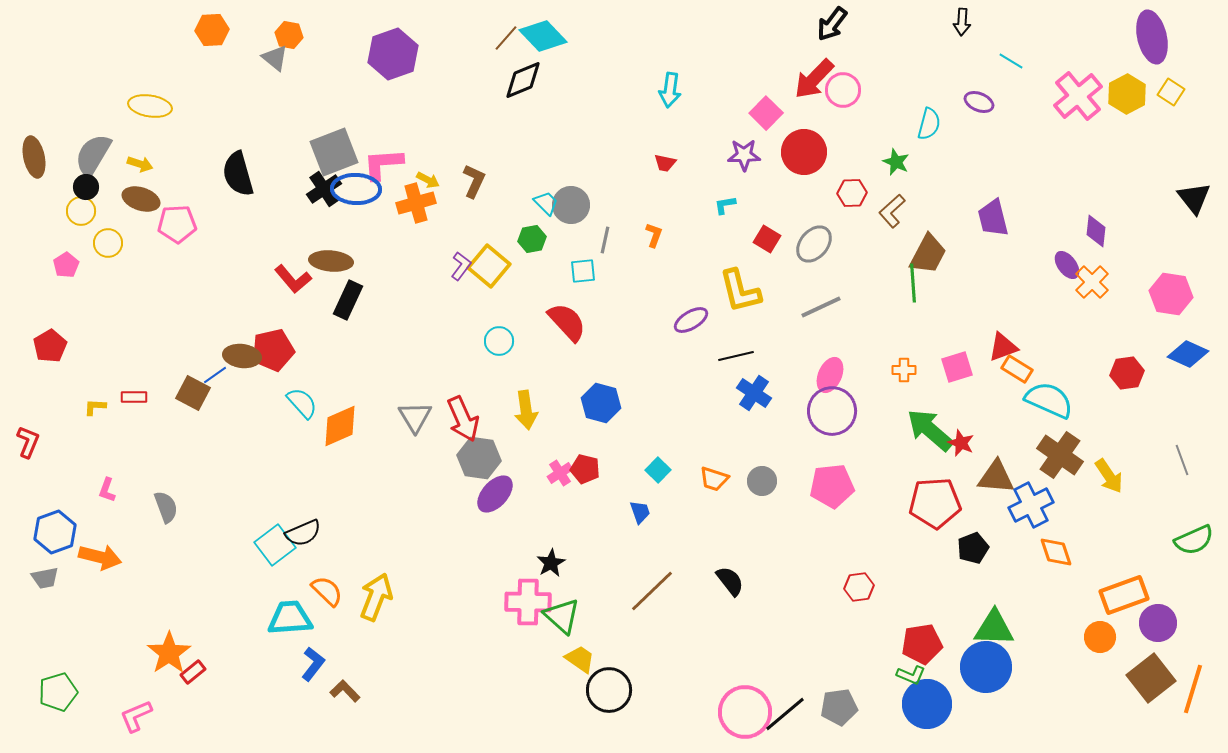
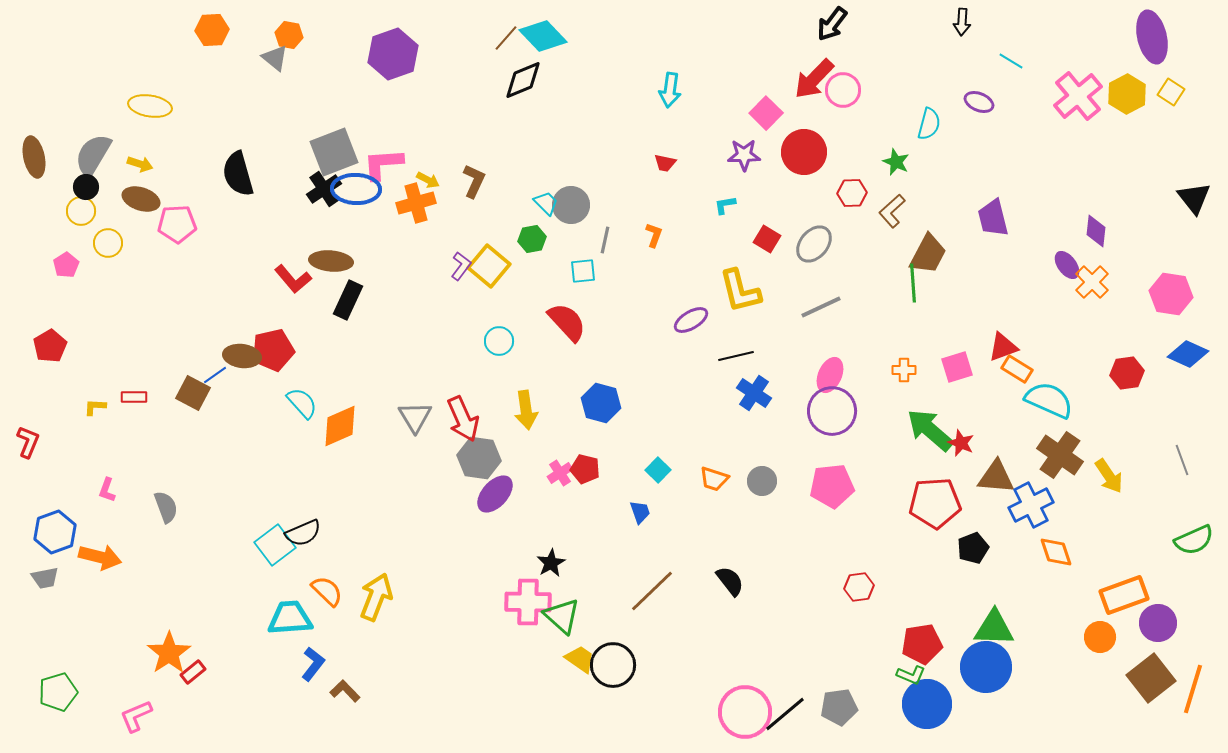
black circle at (609, 690): moved 4 px right, 25 px up
